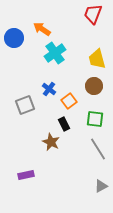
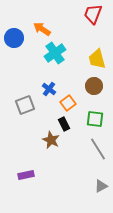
orange square: moved 1 px left, 2 px down
brown star: moved 2 px up
